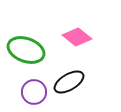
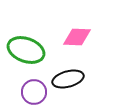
pink diamond: rotated 36 degrees counterclockwise
black ellipse: moved 1 px left, 3 px up; rotated 16 degrees clockwise
